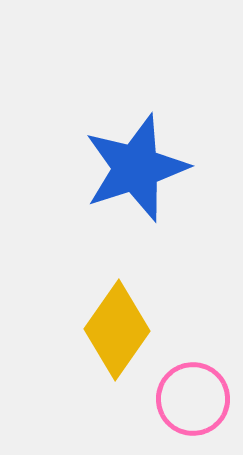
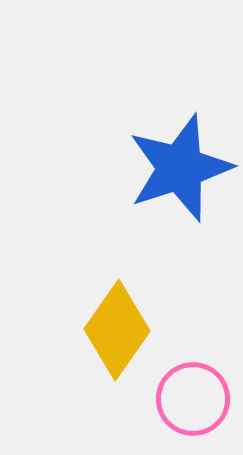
blue star: moved 44 px right
